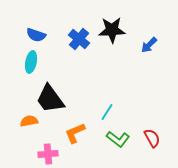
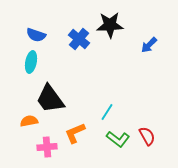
black star: moved 2 px left, 5 px up
red semicircle: moved 5 px left, 2 px up
pink cross: moved 1 px left, 7 px up
